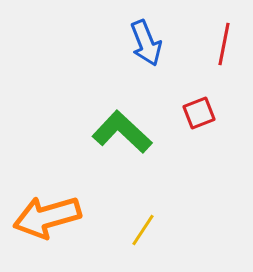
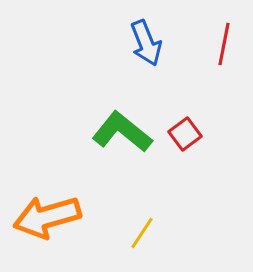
red square: moved 14 px left, 21 px down; rotated 16 degrees counterclockwise
green L-shape: rotated 4 degrees counterclockwise
yellow line: moved 1 px left, 3 px down
